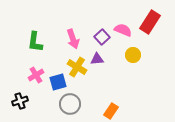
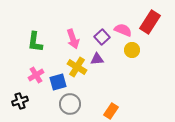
yellow circle: moved 1 px left, 5 px up
